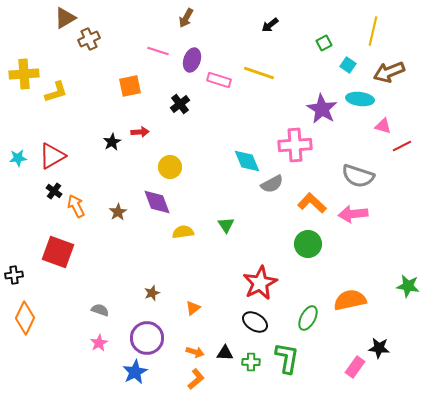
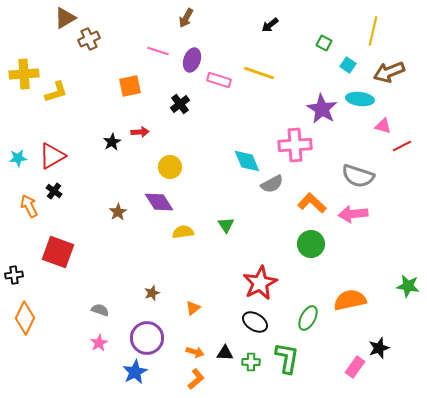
green square at (324, 43): rotated 35 degrees counterclockwise
purple diamond at (157, 202): moved 2 px right; rotated 12 degrees counterclockwise
orange arrow at (76, 206): moved 47 px left
green circle at (308, 244): moved 3 px right
black star at (379, 348): rotated 25 degrees counterclockwise
